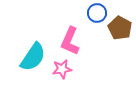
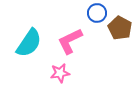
pink L-shape: rotated 40 degrees clockwise
cyan semicircle: moved 4 px left, 14 px up
pink star: moved 2 px left, 4 px down
